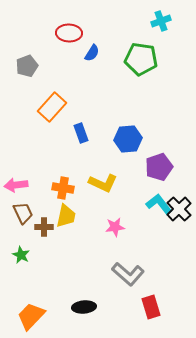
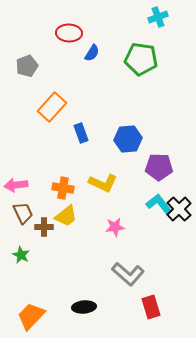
cyan cross: moved 3 px left, 4 px up
purple pentagon: rotated 20 degrees clockwise
yellow trapezoid: rotated 40 degrees clockwise
